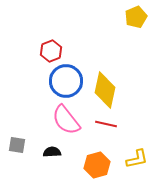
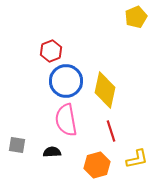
pink semicircle: rotated 28 degrees clockwise
red line: moved 5 px right, 7 px down; rotated 60 degrees clockwise
